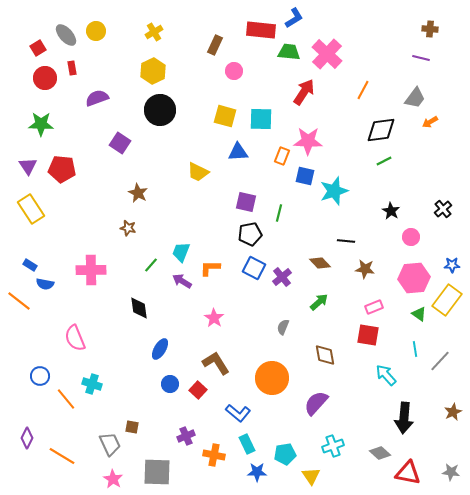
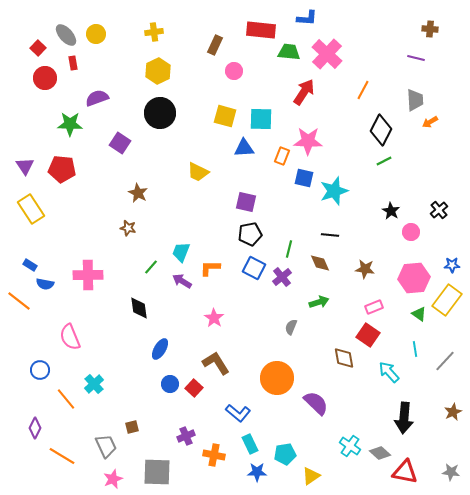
blue L-shape at (294, 18): moved 13 px right; rotated 35 degrees clockwise
yellow circle at (96, 31): moved 3 px down
yellow cross at (154, 32): rotated 24 degrees clockwise
red square at (38, 48): rotated 14 degrees counterclockwise
purple line at (421, 58): moved 5 px left
red rectangle at (72, 68): moved 1 px right, 5 px up
yellow hexagon at (153, 71): moved 5 px right
gray trapezoid at (415, 98): moved 2 px down; rotated 40 degrees counterclockwise
black circle at (160, 110): moved 3 px down
green star at (41, 124): moved 29 px right
black diamond at (381, 130): rotated 56 degrees counterclockwise
blue triangle at (238, 152): moved 6 px right, 4 px up
purple triangle at (28, 166): moved 3 px left
blue square at (305, 176): moved 1 px left, 2 px down
black cross at (443, 209): moved 4 px left, 1 px down
green line at (279, 213): moved 10 px right, 36 px down
pink circle at (411, 237): moved 5 px up
black line at (346, 241): moved 16 px left, 6 px up
brown diamond at (320, 263): rotated 20 degrees clockwise
green line at (151, 265): moved 2 px down
pink cross at (91, 270): moved 3 px left, 5 px down
green arrow at (319, 302): rotated 24 degrees clockwise
gray semicircle at (283, 327): moved 8 px right
red square at (368, 335): rotated 25 degrees clockwise
pink semicircle at (75, 338): moved 5 px left, 1 px up
brown diamond at (325, 355): moved 19 px right, 3 px down
gray line at (440, 361): moved 5 px right
cyan arrow at (386, 375): moved 3 px right, 3 px up
blue circle at (40, 376): moved 6 px up
orange circle at (272, 378): moved 5 px right
cyan cross at (92, 384): moved 2 px right; rotated 30 degrees clockwise
red square at (198, 390): moved 4 px left, 2 px up
purple semicircle at (316, 403): rotated 92 degrees clockwise
brown square at (132, 427): rotated 24 degrees counterclockwise
purple diamond at (27, 438): moved 8 px right, 10 px up
gray trapezoid at (110, 444): moved 4 px left, 2 px down
cyan rectangle at (247, 444): moved 3 px right
cyan cross at (333, 446): moved 17 px right; rotated 35 degrees counterclockwise
red triangle at (408, 473): moved 3 px left, 1 px up
yellow triangle at (311, 476): rotated 30 degrees clockwise
pink star at (113, 479): rotated 18 degrees clockwise
